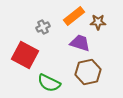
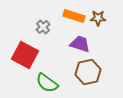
orange rectangle: rotated 55 degrees clockwise
brown star: moved 4 px up
gray cross: rotated 16 degrees counterclockwise
purple trapezoid: moved 1 px down
green semicircle: moved 2 px left; rotated 10 degrees clockwise
